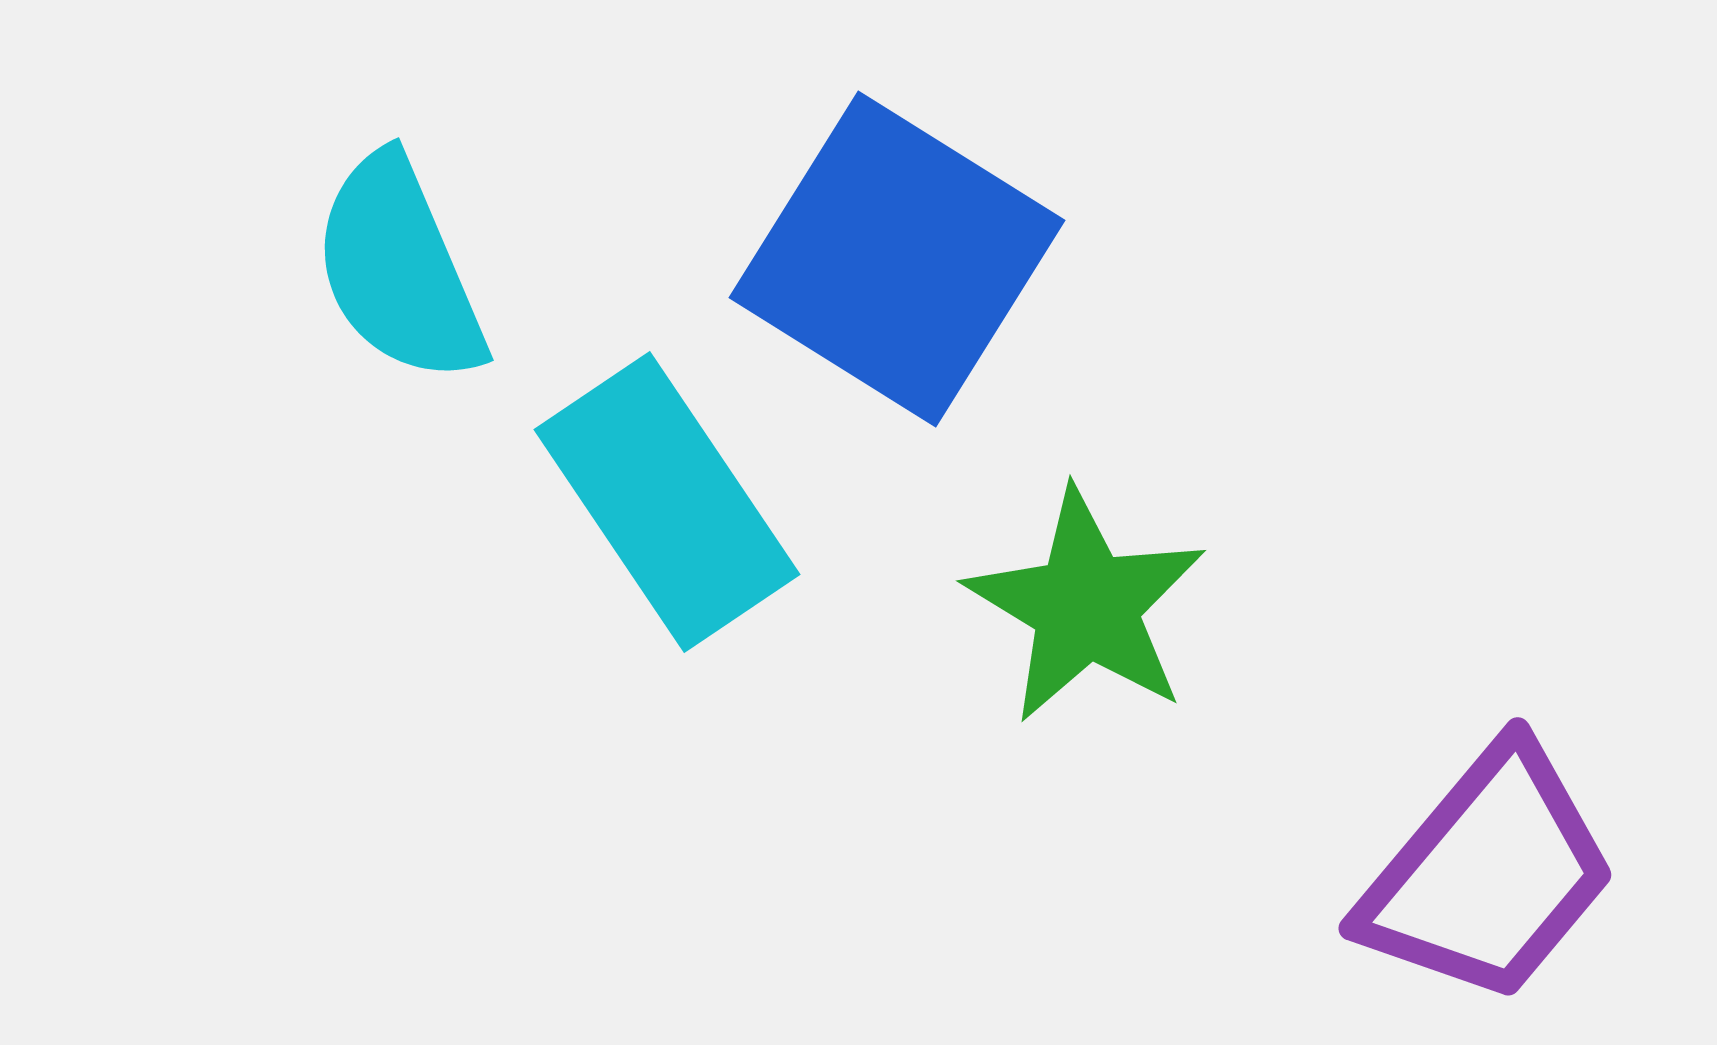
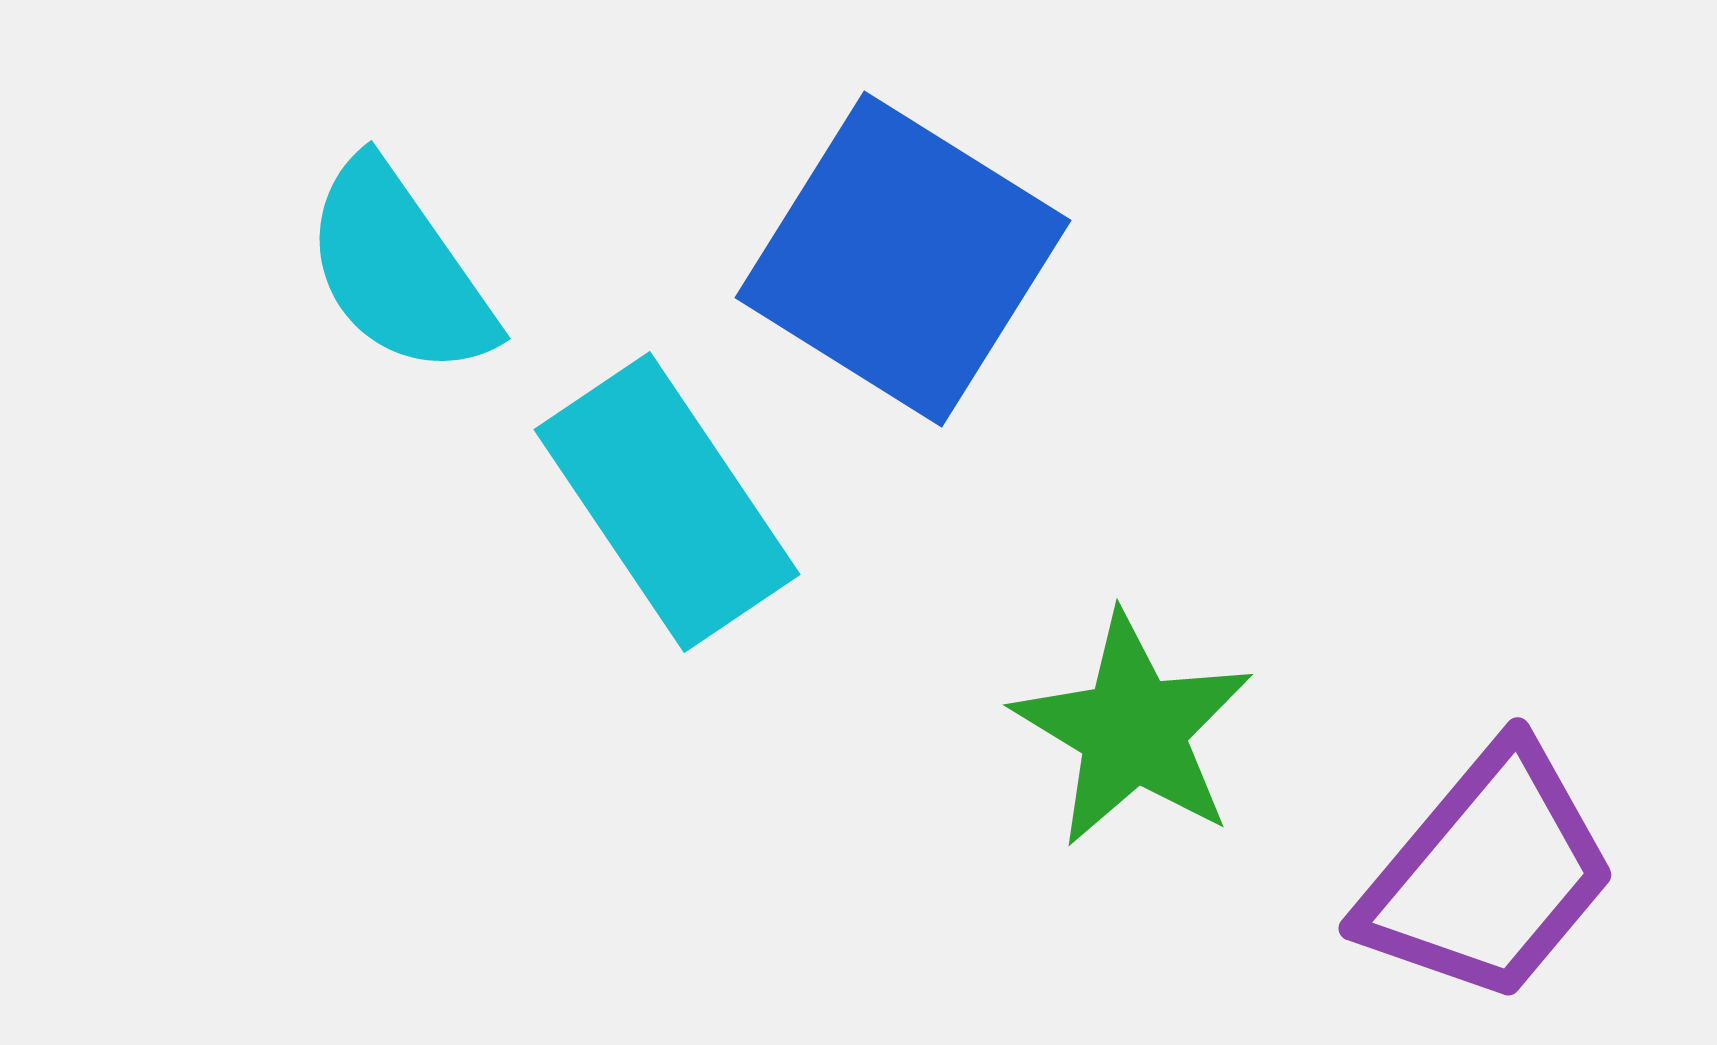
blue square: moved 6 px right
cyan semicircle: rotated 12 degrees counterclockwise
green star: moved 47 px right, 124 px down
